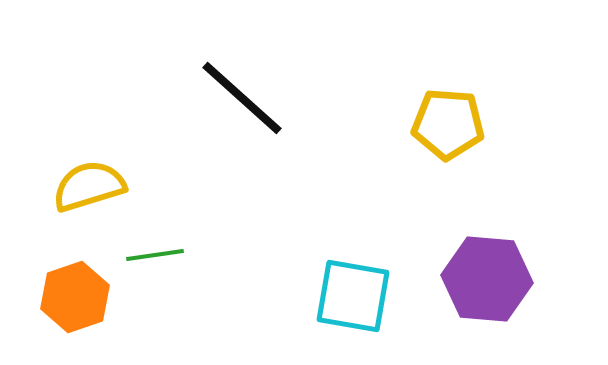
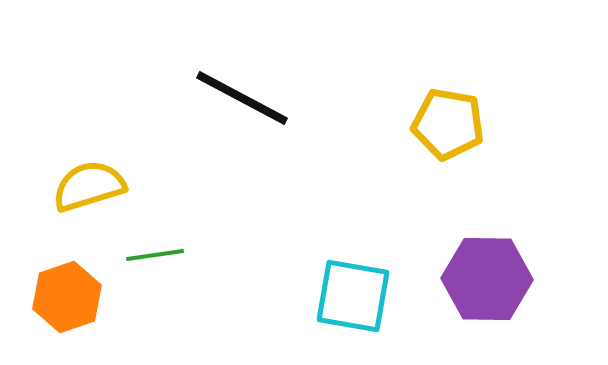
black line: rotated 14 degrees counterclockwise
yellow pentagon: rotated 6 degrees clockwise
purple hexagon: rotated 4 degrees counterclockwise
orange hexagon: moved 8 px left
